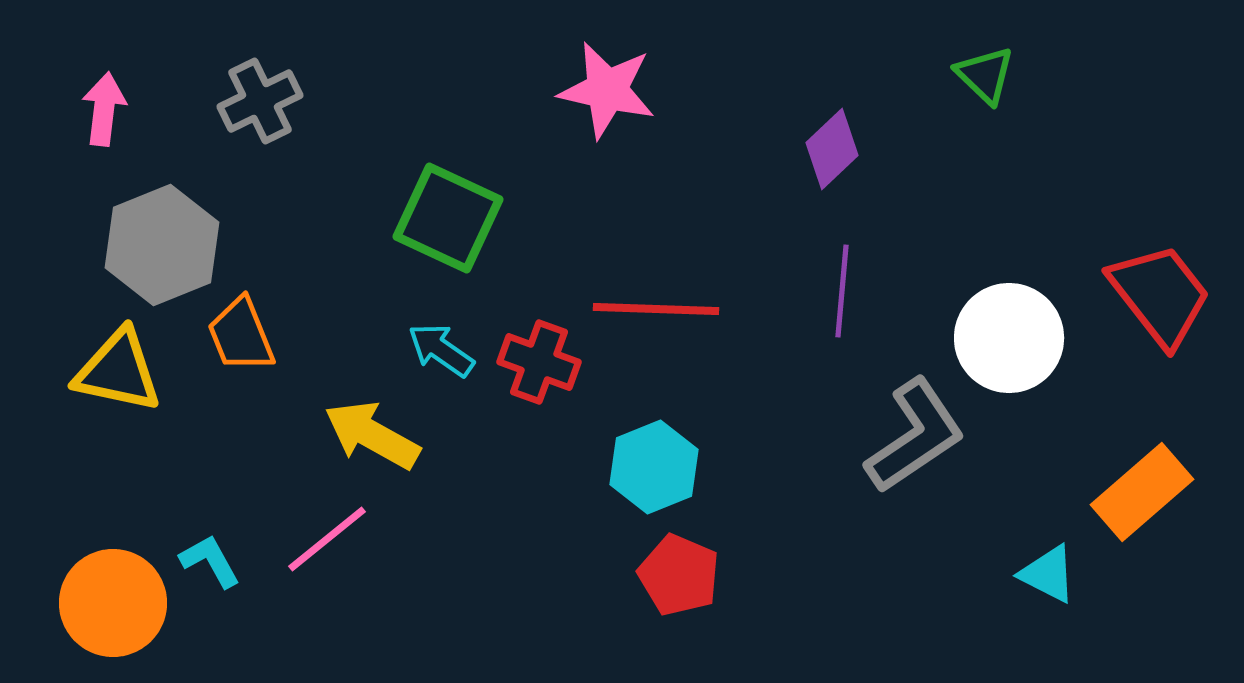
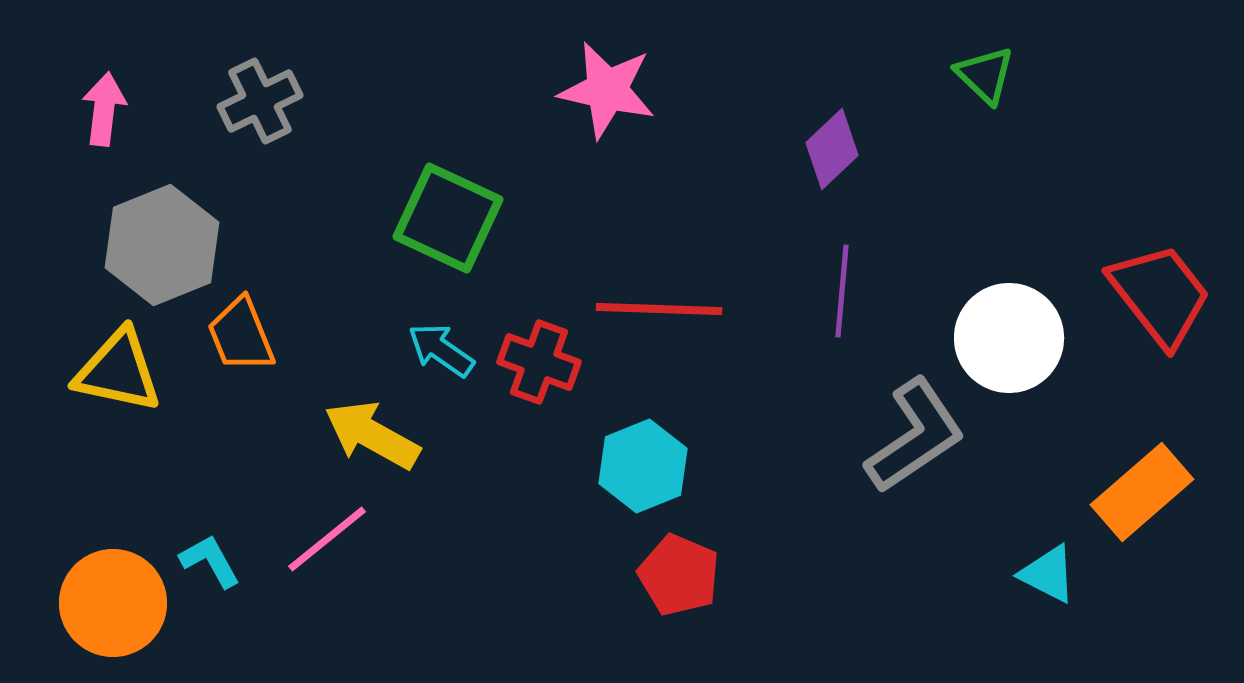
red line: moved 3 px right
cyan hexagon: moved 11 px left, 1 px up
